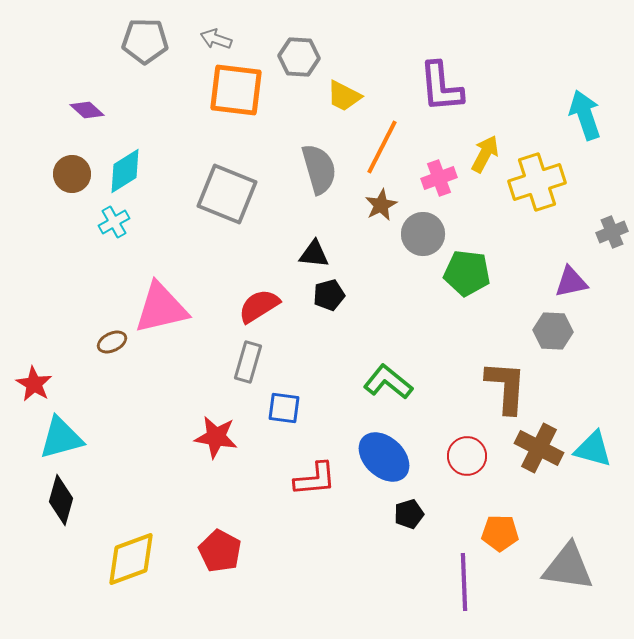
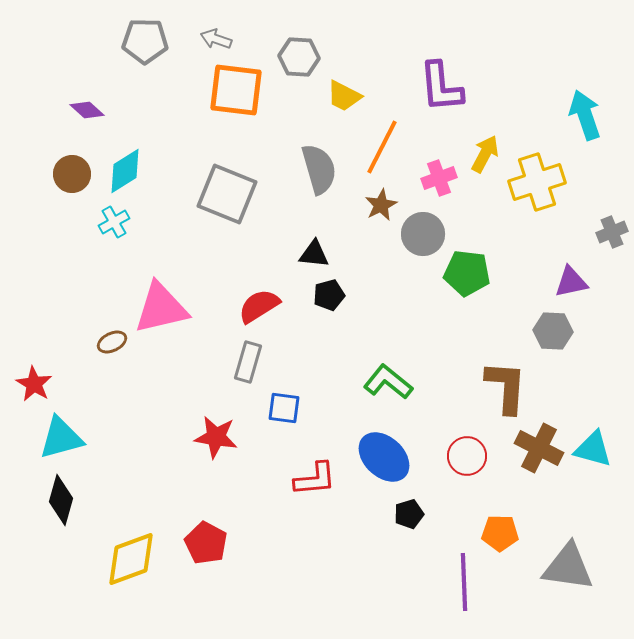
red pentagon at (220, 551): moved 14 px left, 8 px up
